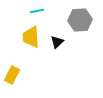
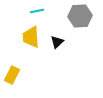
gray hexagon: moved 4 px up
